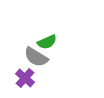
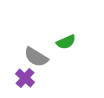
green semicircle: moved 19 px right
